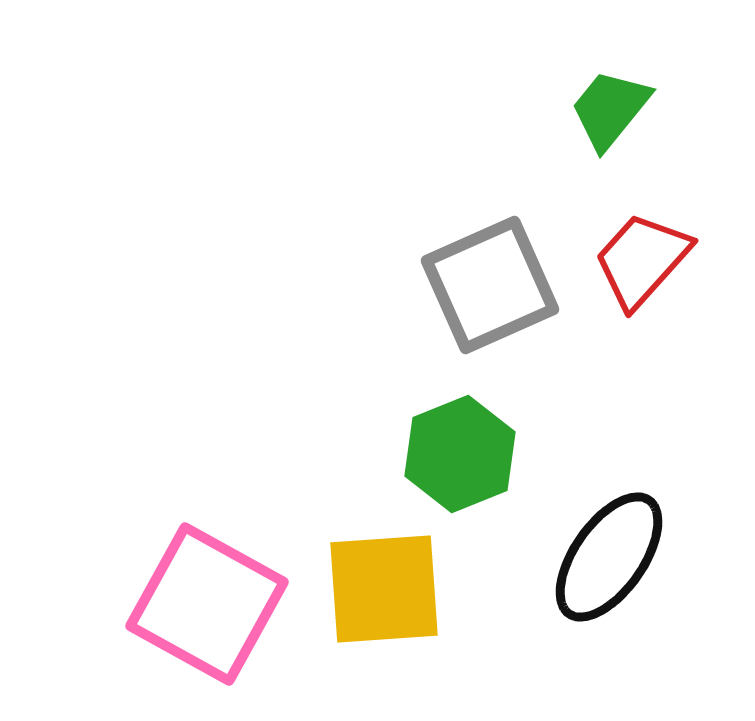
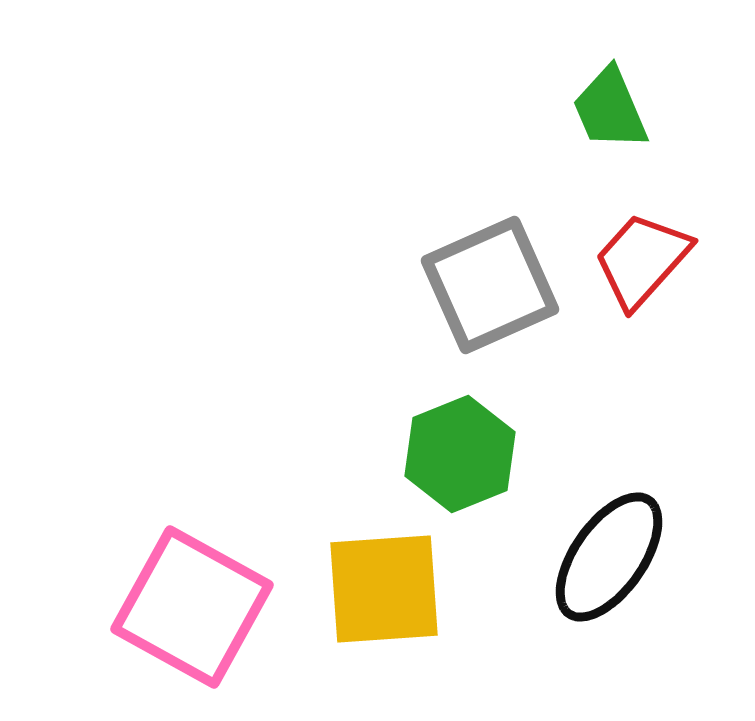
green trapezoid: rotated 62 degrees counterclockwise
pink square: moved 15 px left, 3 px down
